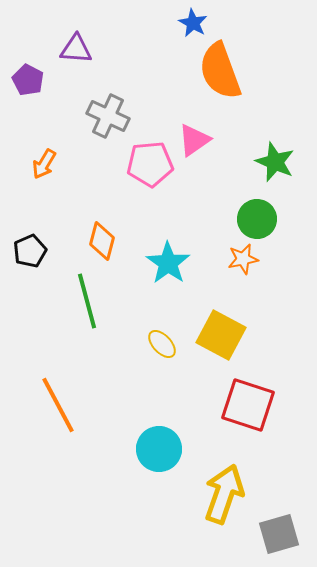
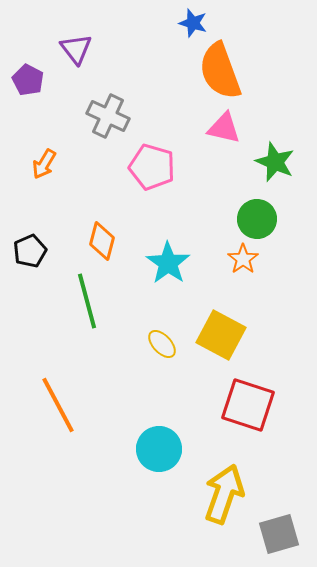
blue star: rotated 12 degrees counterclockwise
purple triangle: rotated 48 degrees clockwise
pink triangle: moved 30 px right, 12 px up; rotated 48 degrees clockwise
pink pentagon: moved 2 px right, 3 px down; rotated 21 degrees clockwise
orange star: rotated 24 degrees counterclockwise
